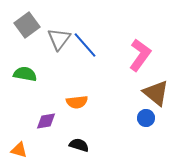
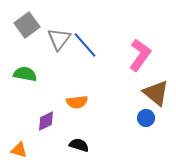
purple diamond: rotated 15 degrees counterclockwise
